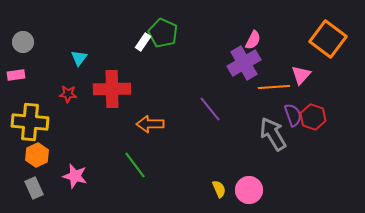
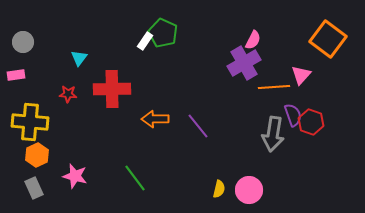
white rectangle: moved 2 px right, 1 px up
purple line: moved 12 px left, 17 px down
red hexagon: moved 2 px left, 5 px down
orange arrow: moved 5 px right, 5 px up
gray arrow: rotated 140 degrees counterclockwise
green line: moved 13 px down
yellow semicircle: rotated 36 degrees clockwise
